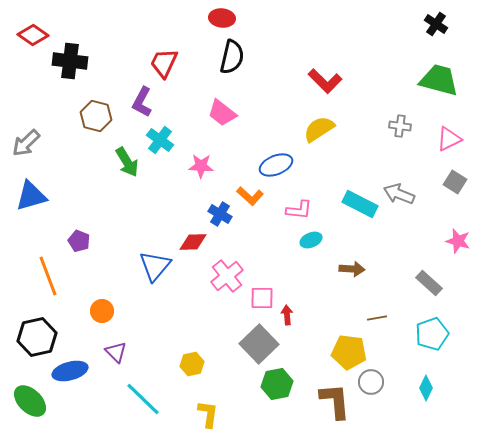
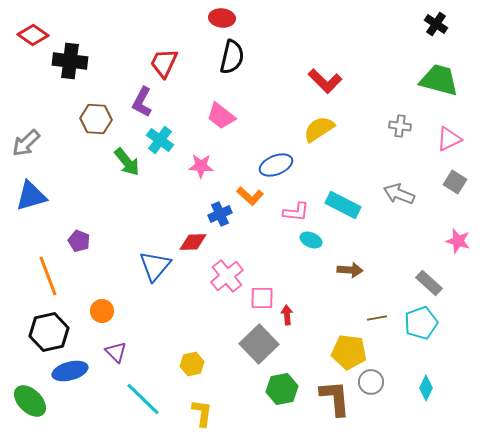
pink trapezoid at (222, 113): moved 1 px left, 3 px down
brown hexagon at (96, 116): moved 3 px down; rotated 12 degrees counterclockwise
green arrow at (127, 162): rotated 8 degrees counterclockwise
cyan rectangle at (360, 204): moved 17 px left, 1 px down
pink L-shape at (299, 210): moved 3 px left, 2 px down
blue cross at (220, 214): rotated 35 degrees clockwise
cyan ellipse at (311, 240): rotated 45 degrees clockwise
brown arrow at (352, 269): moved 2 px left, 1 px down
cyan pentagon at (432, 334): moved 11 px left, 11 px up
black hexagon at (37, 337): moved 12 px right, 5 px up
green hexagon at (277, 384): moved 5 px right, 5 px down
brown L-shape at (335, 401): moved 3 px up
yellow L-shape at (208, 414): moved 6 px left, 1 px up
